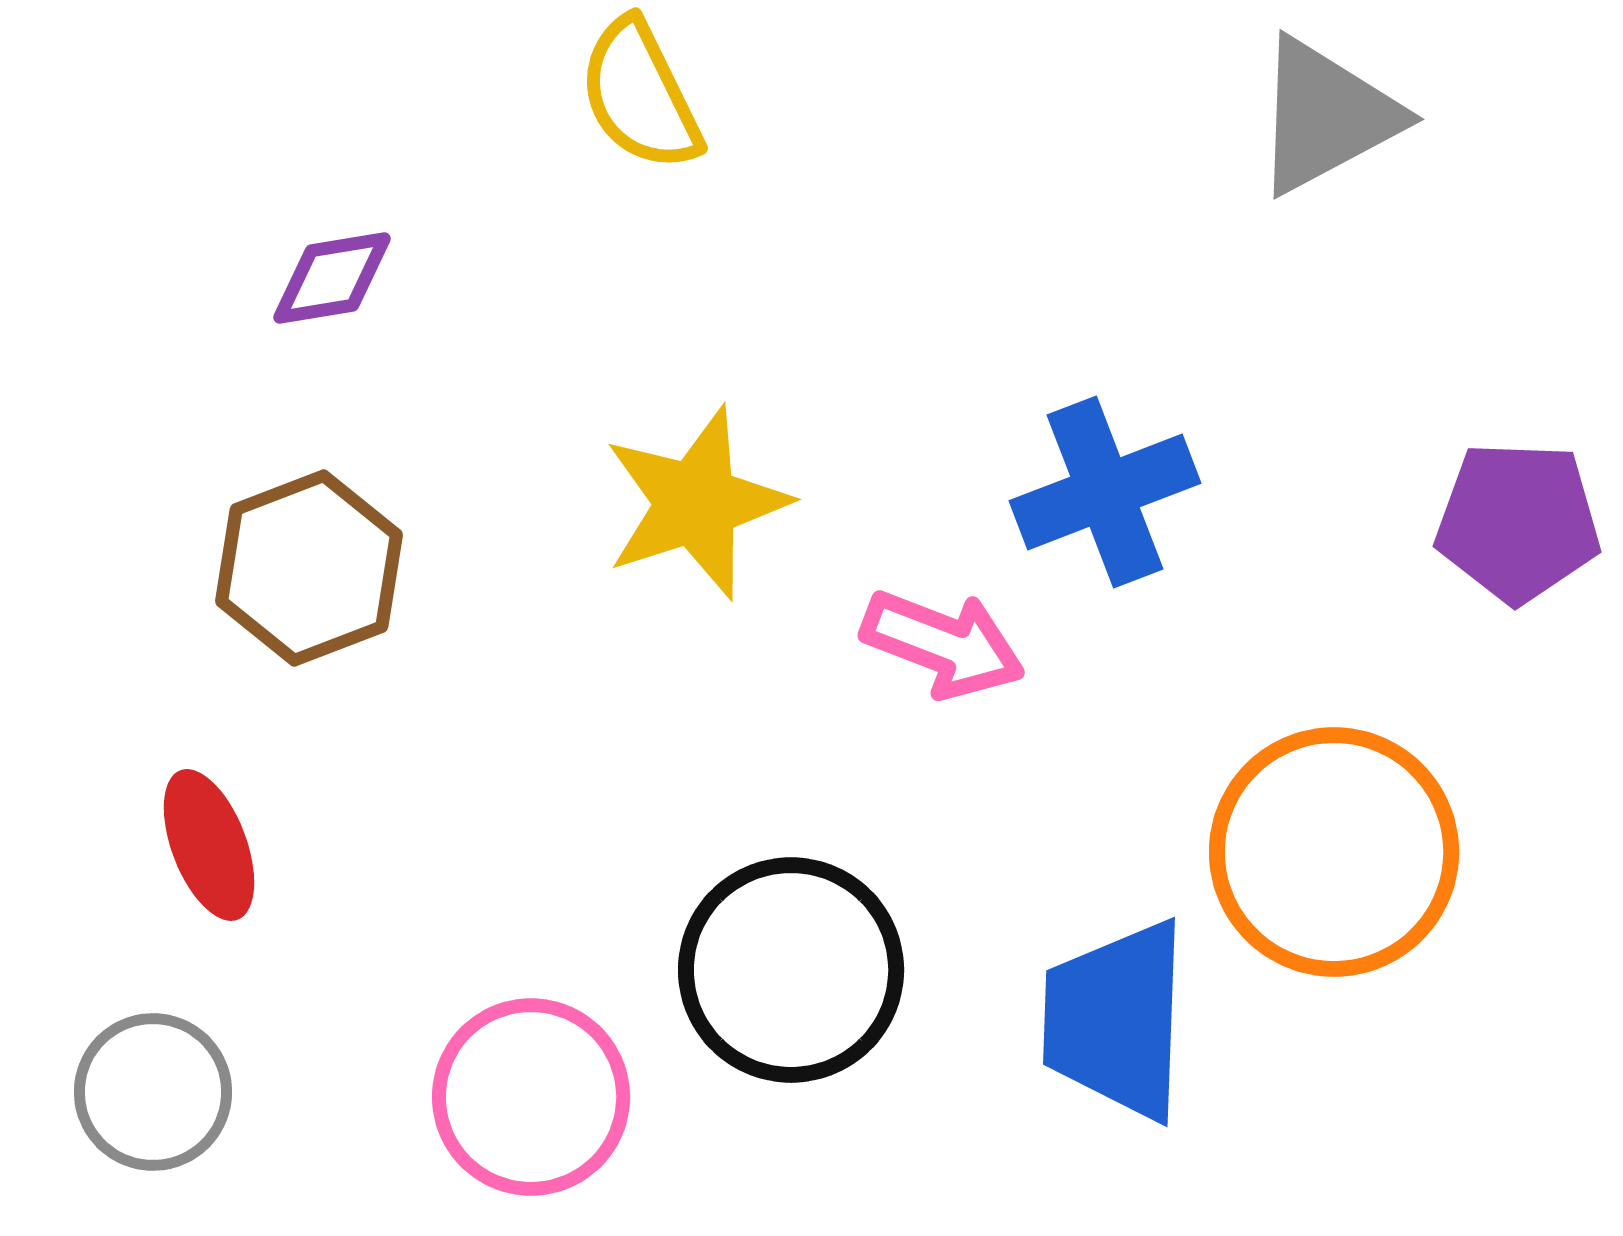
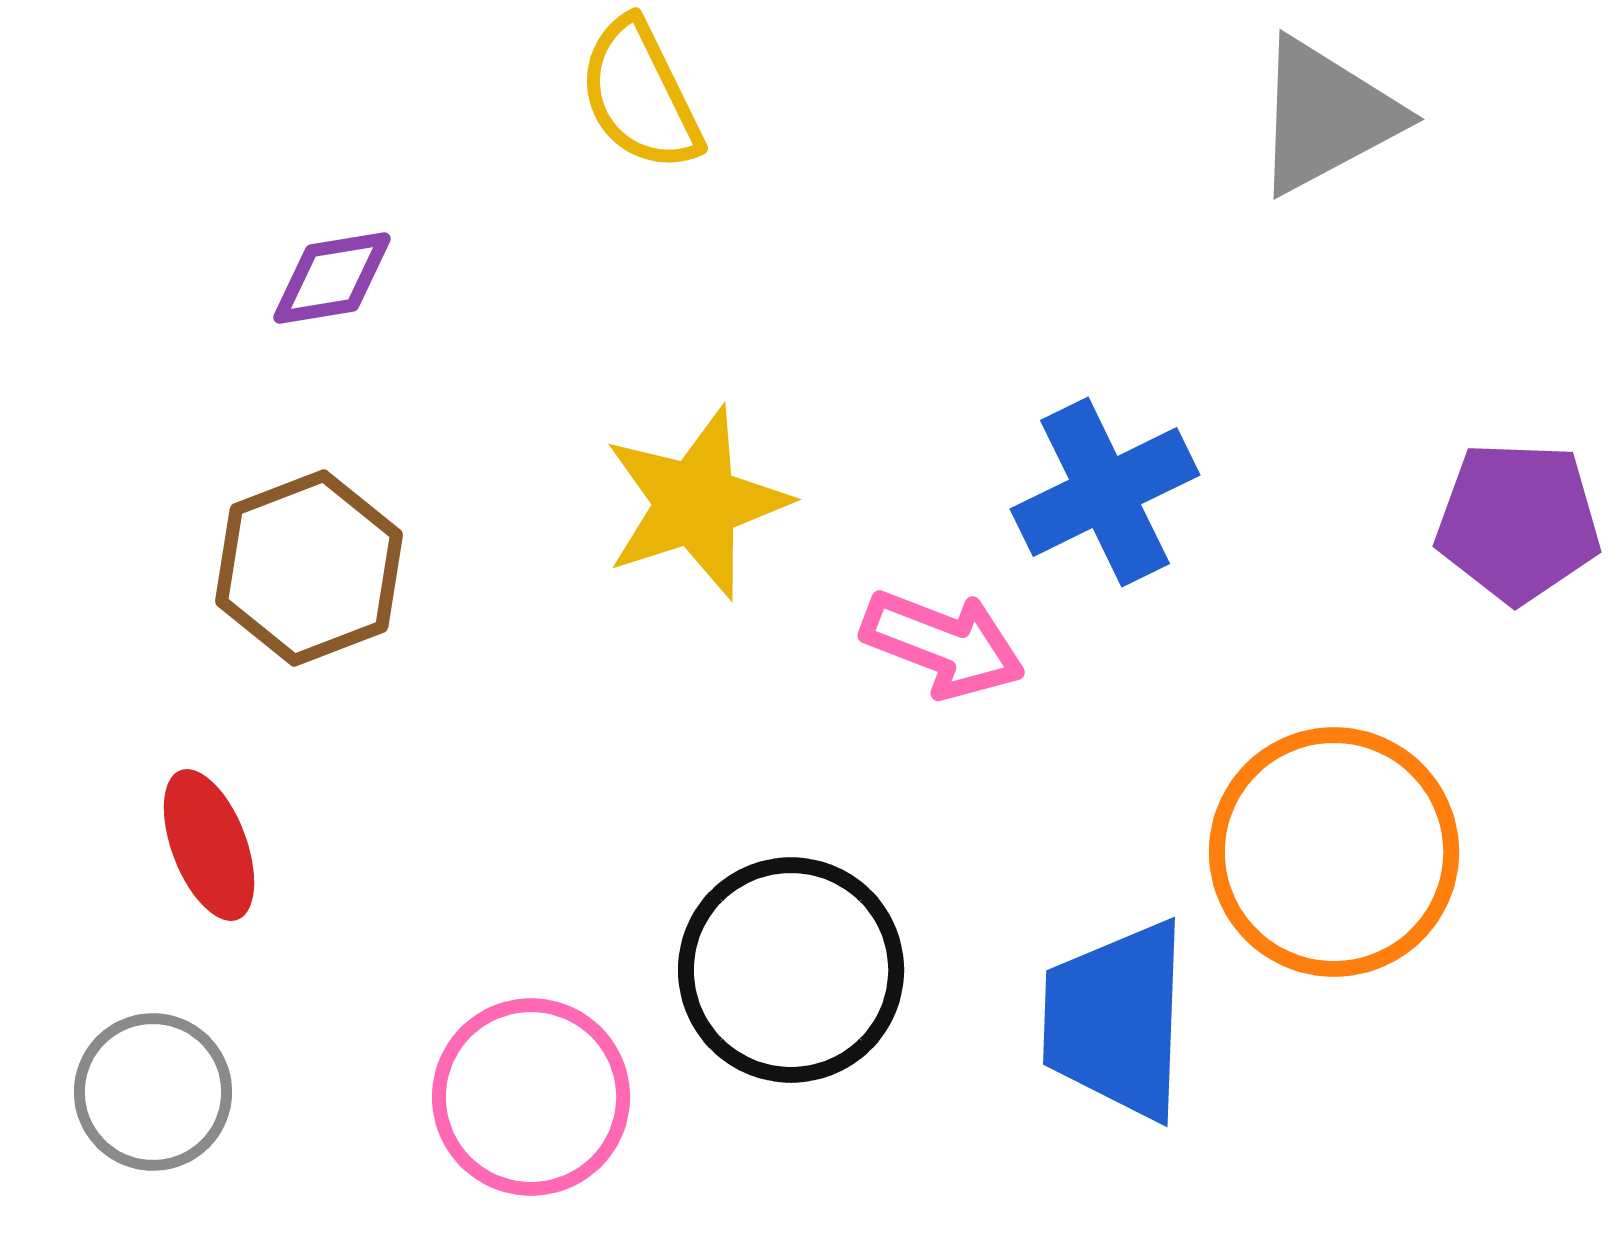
blue cross: rotated 5 degrees counterclockwise
